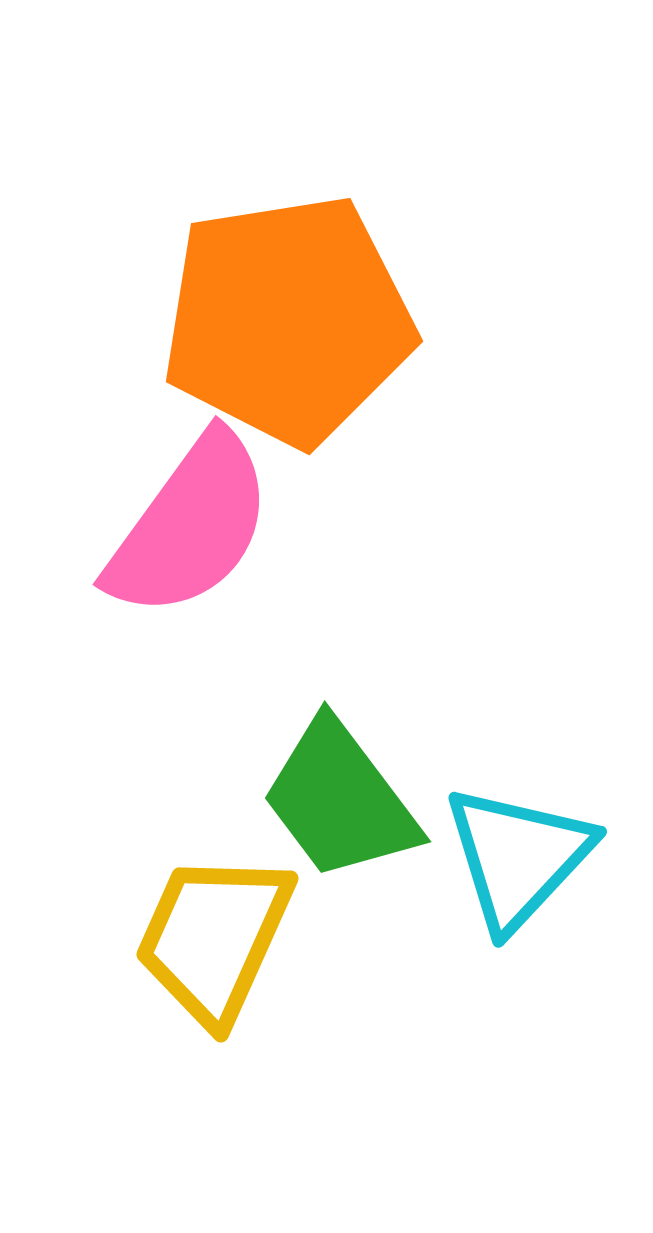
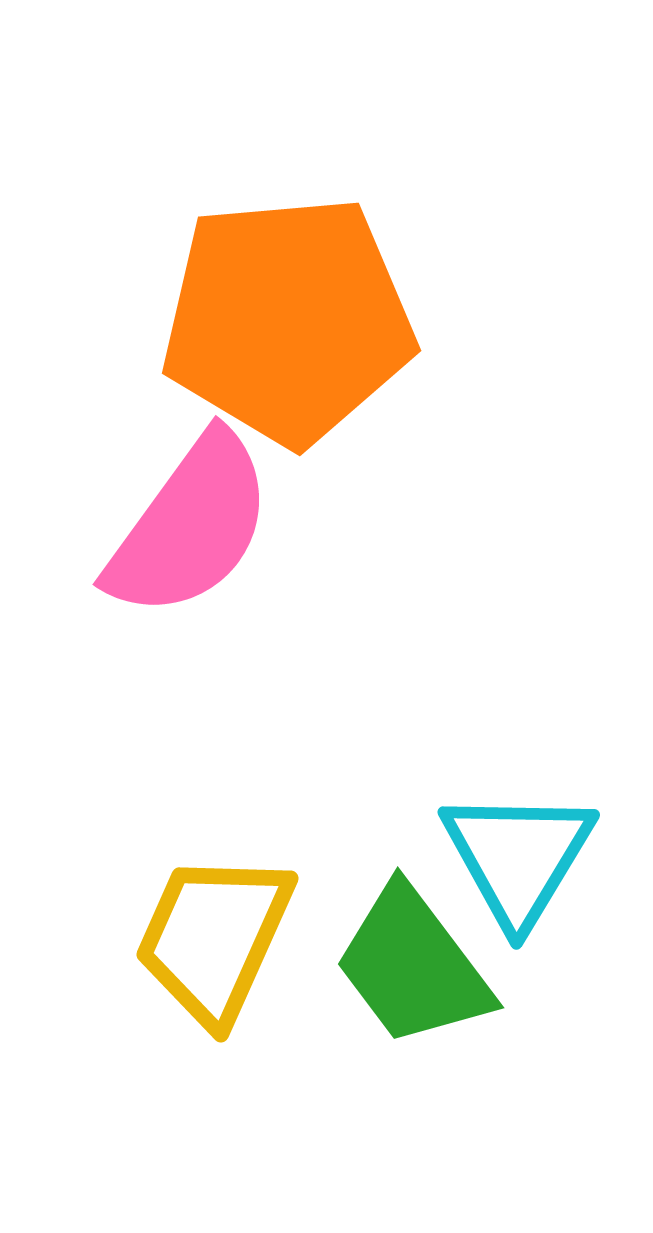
orange pentagon: rotated 4 degrees clockwise
green trapezoid: moved 73 px right, 166 px down
cyan triangle: rotated 12 degrees counterclockwise
